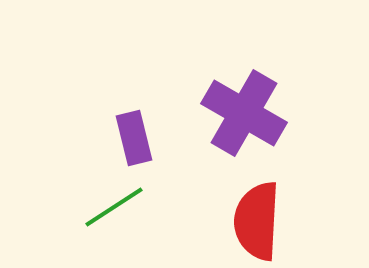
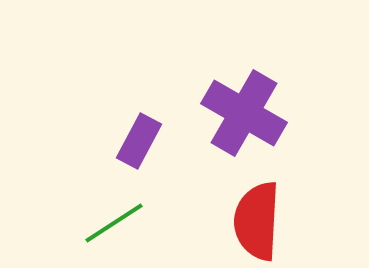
purple rectangle: moved 5 px right, 3 px down; rotated 42 degrees clockwise
green line: moved 16 px down
